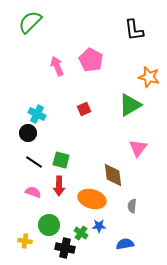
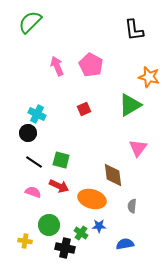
pink pentagon: moved 5 px down
red arrow: rotated 66 degrees counterclockwise
